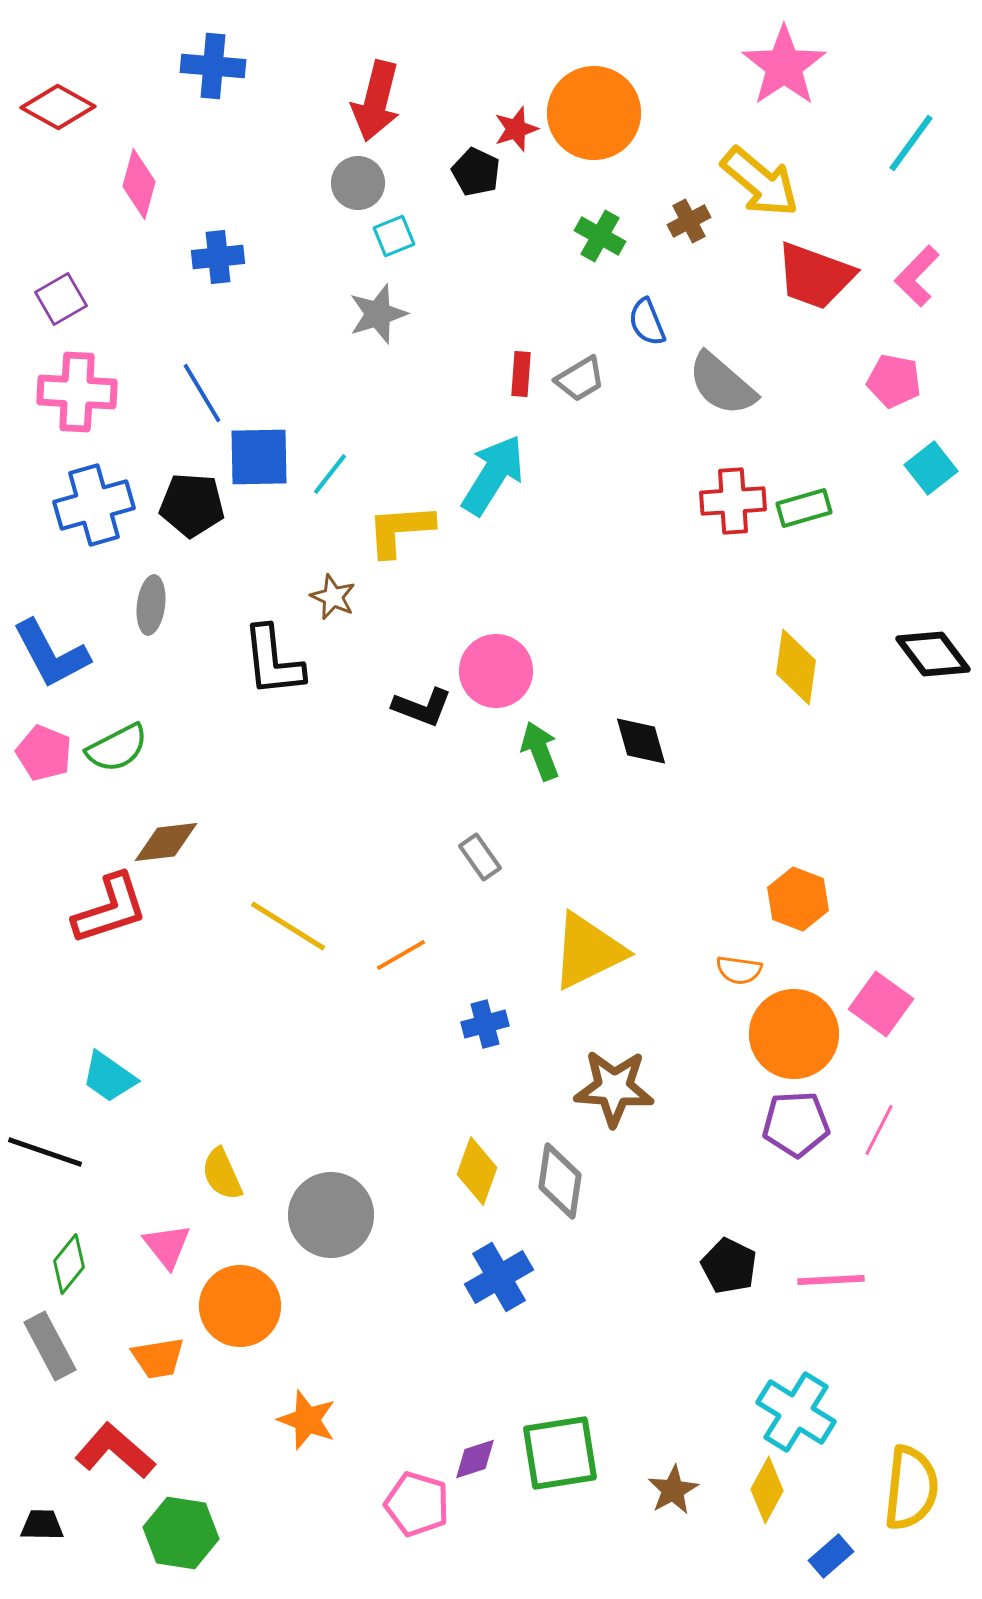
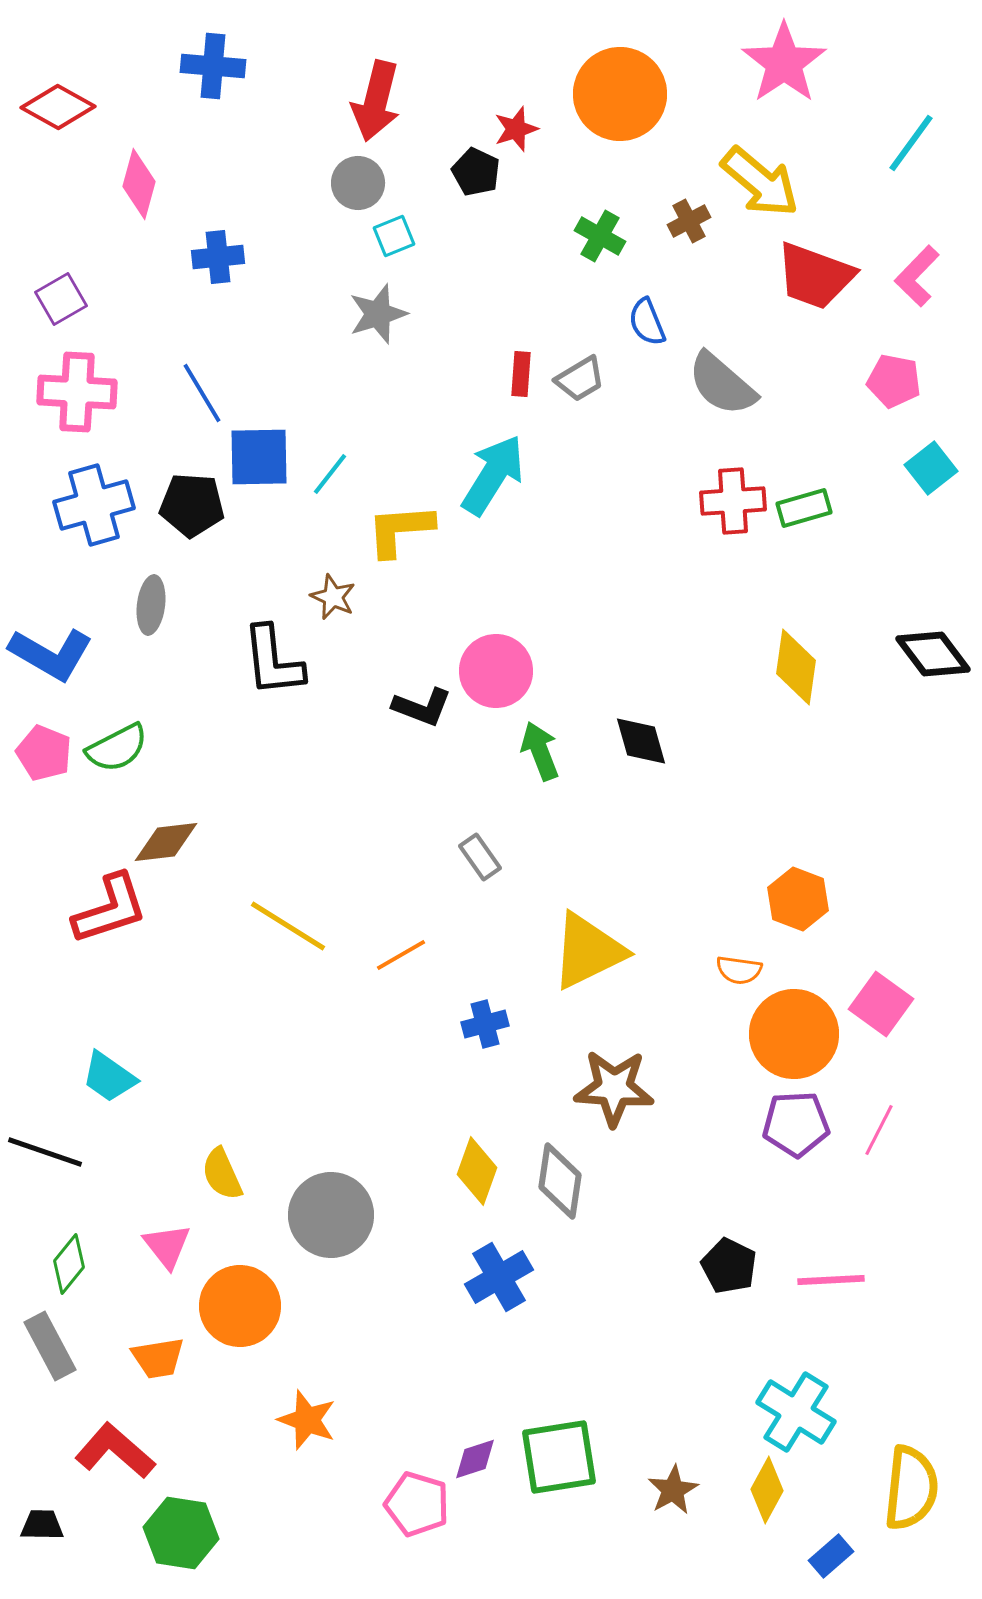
pink star at (784, 66): moved 3 px up
orange circle at (594, 113): moved 26 px right, 19 px up
blue L-shape at (51, 654): rotated 32 degrees counterclockwise
green square at (560, 1453): moved 1 px left, 4 px down
